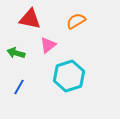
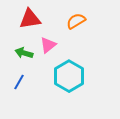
red triangle: rotated 20 degrees counterclockwise
green arrow: moved 8 px right
cyan hexagon: rotated 12 degrees counterclockwise
blue line: moved 5 px up
